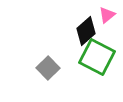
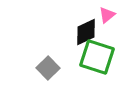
black diamond: moved 1 px down; rotated 16 degrees clockwise
green square: rotated 9 degrees counterclockwise
